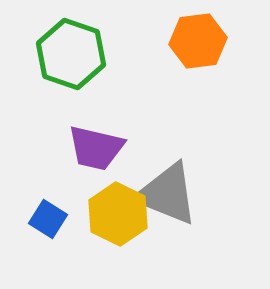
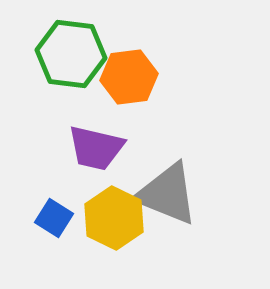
orange hexagon: moved 69 px left, 36 px down
green hexagon: rotated 12 degrees counterclockwise
yellow hexagon: moved 4 px left, 4 px down
blue square: moved 6 px right, 1 px up
